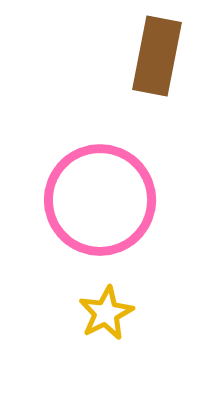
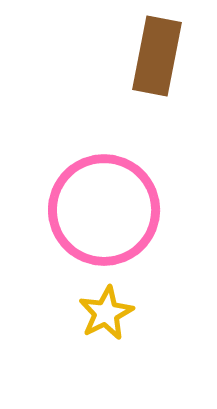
pink circle: moved 4 px right, 10 px down
